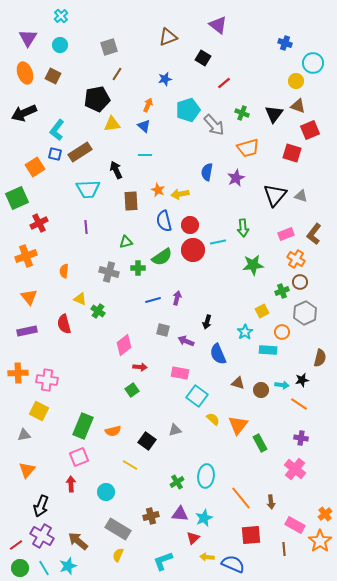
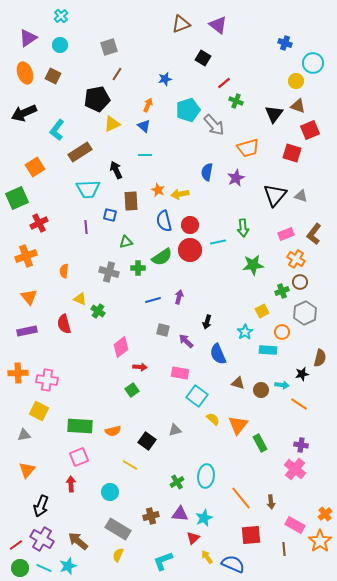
brown triangle at (168, 37): moved 13 px right, 13 px up
purple triangle at (28, 38): rotated 24 degrees clockwise
green cross at (242, 113): moved 6 px left, 12 px up
yellow triangle at (112, 124): rotated 18 degrees counterclockwise
blue square at (55, 154): moved 55 px right, 61 px down
red circle at (193, 250): moved 3 px left
purple arrow at (177, 298): moved 2 px right, 1 px up
purple arrow at (186, 341): rotated 21 degrees clockwise
pink diamond at (124, 345): moved 3 px left, 2 px down
black star at (302, 380): moved 6 px up
green rectangle at (83, 426): moved 3 px left; rotated 70 degrees clockwise
purple cross at (301, 438): moved 7 px down
cyan circle at (106, 492): moved 4 px right
purple cross at (42, 536): moved 3 px down
yellow arrow at (207, 557): rotated 48 degrees clockwise
cyan line at (44, 568): rotated 35 degrees counterclockwise
